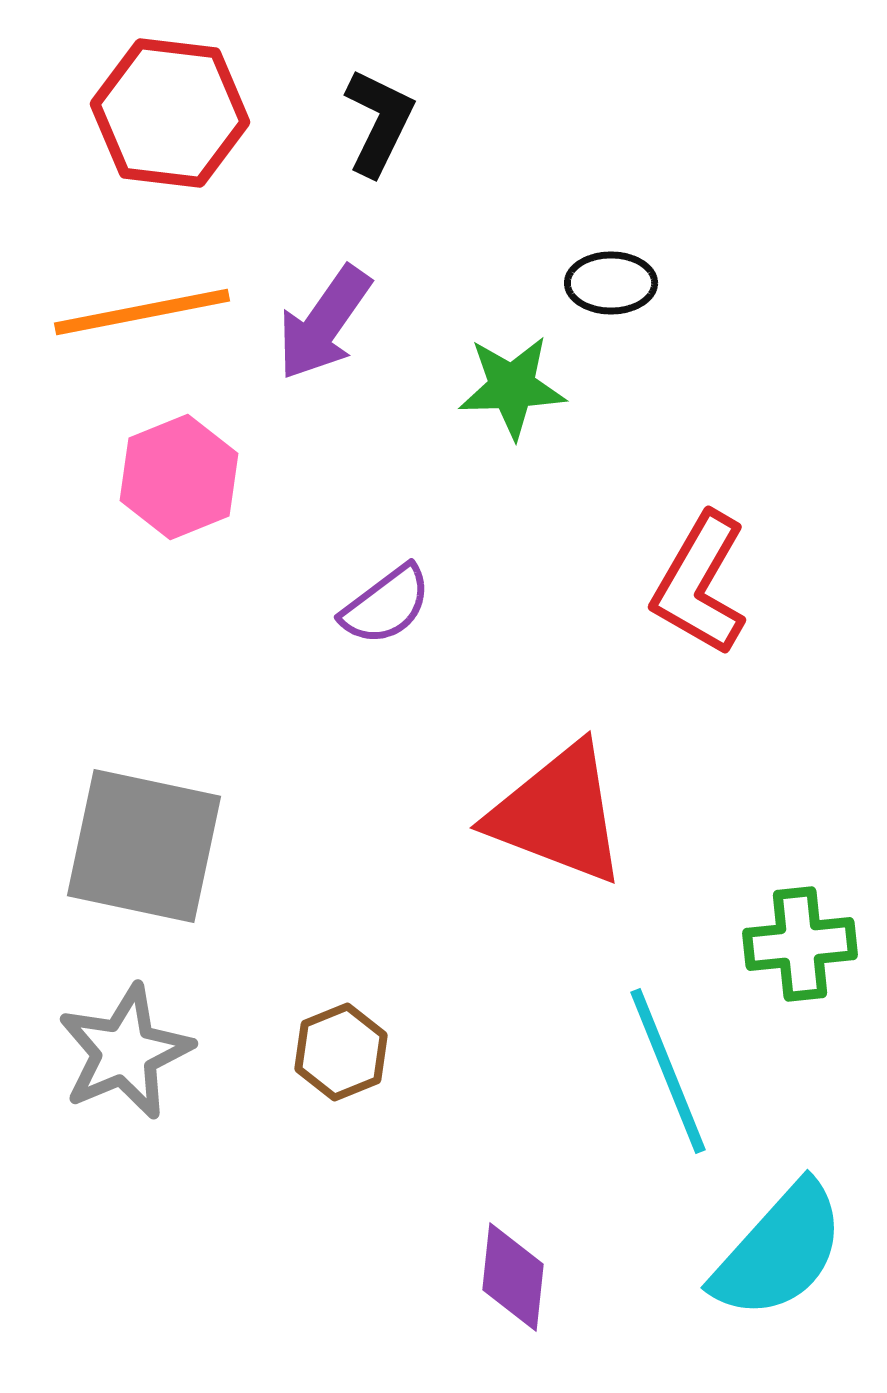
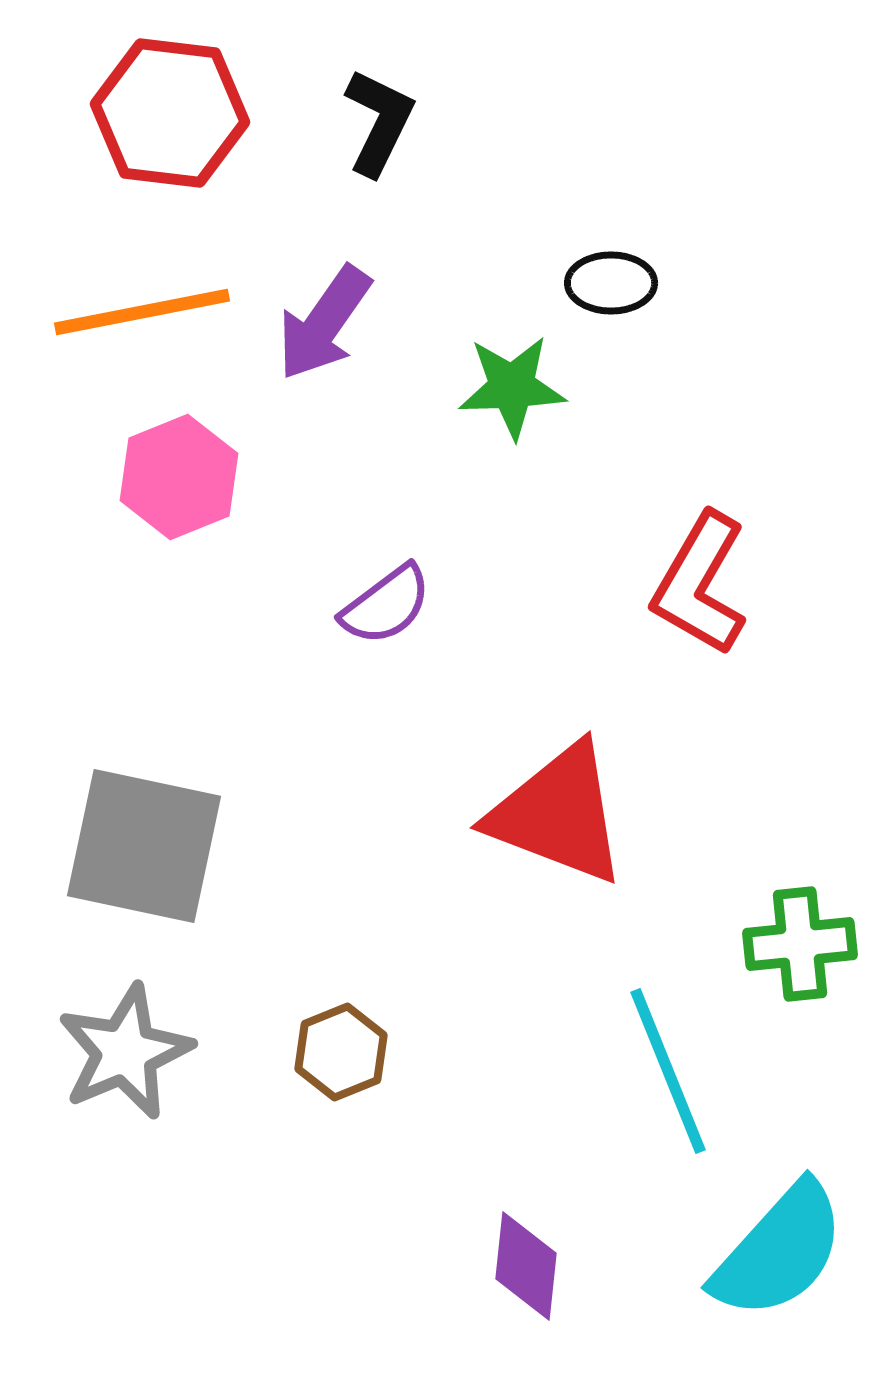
purple diamond: moved 13 px right, 11 px up
